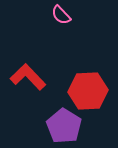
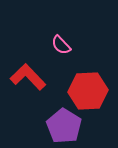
pink semicircle: moved 30 px down
